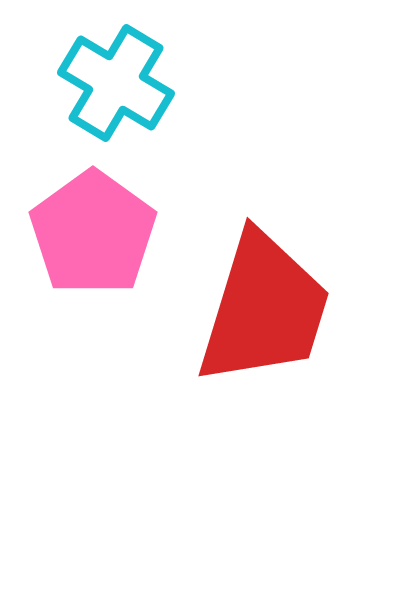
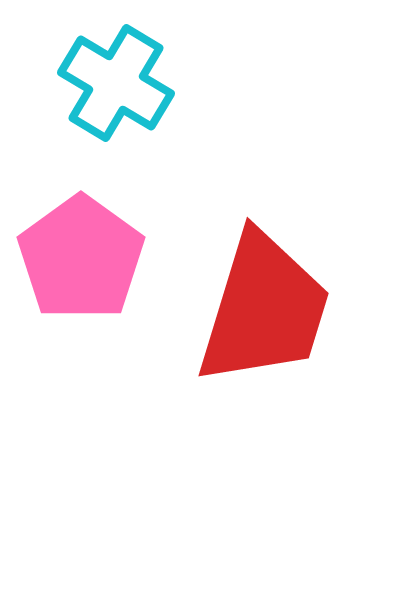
pink pentagon: moved 12 px left, 25 px down
